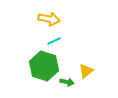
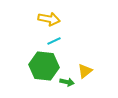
green hexagon: rotated 12 degrees counterclockwise
yellow triangle: moved 1 px left
